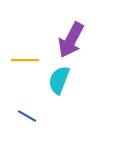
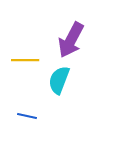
blue line: rotated 18 degrees counterclockwise
